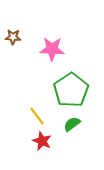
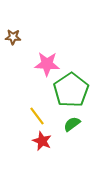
pink star: moved 5 px left, 15 px down
